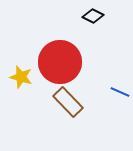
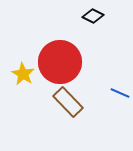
yellow star: moved 2 px right, 3 px up; rotated 15 degrees clockwise
blue line: moved 1 px down
